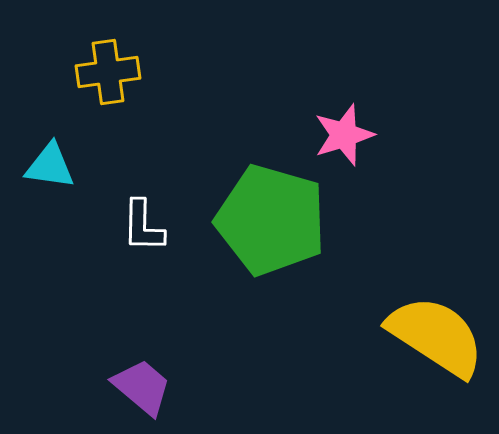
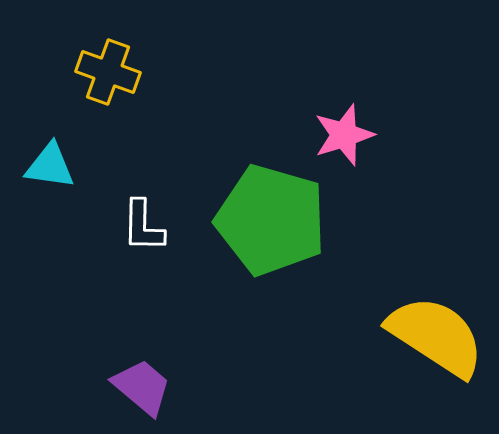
yellow cross: rotated 28 degrees clockwise
